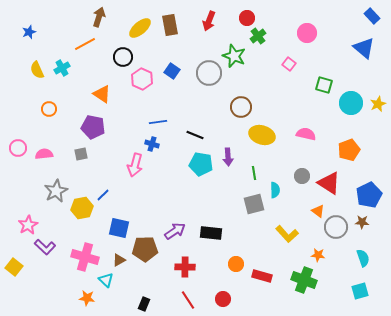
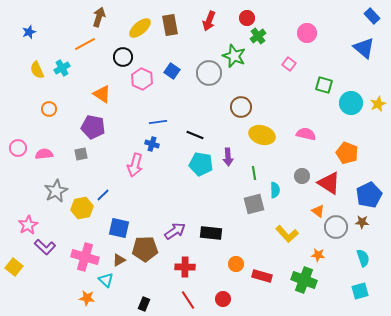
orange pentagon at (349, 150): moved 2 px left, 3 px down; rotated 30 degrees counterclockwise
